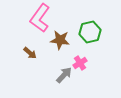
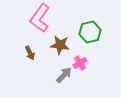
brown star: moved 5 px down
brown arrow: rotated 24 degrees clockwise
